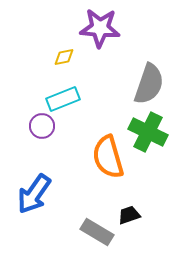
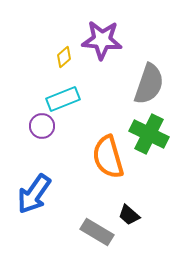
purple star: moved 2 px right, 12 px down
yellow diamond: rotated 30 degrees counterclockwise
green cross: moved 1 px right, 2 px down
black trapezoid: rotated 120 degrees counterclockwise
